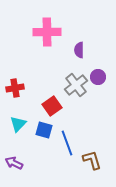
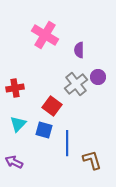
pink cross: moved 2 px left, 3 px down; rotated 32 degrees clockwise
gray cross: moved 1 px up
red square: rotated 18 degrees counterclockwise
blue line: rotated 20 degrees clockwise
purple arrow: moved 1 px up
